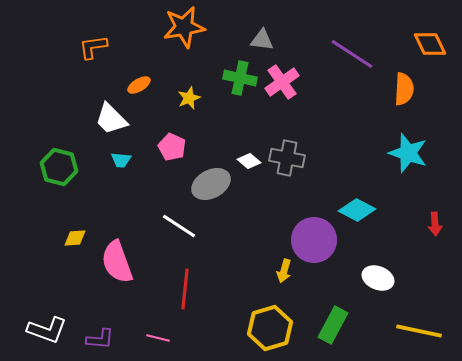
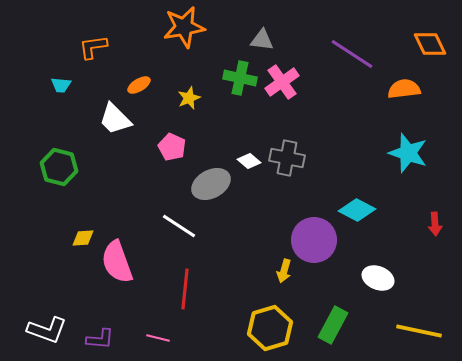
orange semicircle: rotated 100 degrees counterclockwise
white trapezoid: moved 4 px right
cyan trapezoid: moved 60 px left, 75 px up
yellow diamond: moved 8 px right
